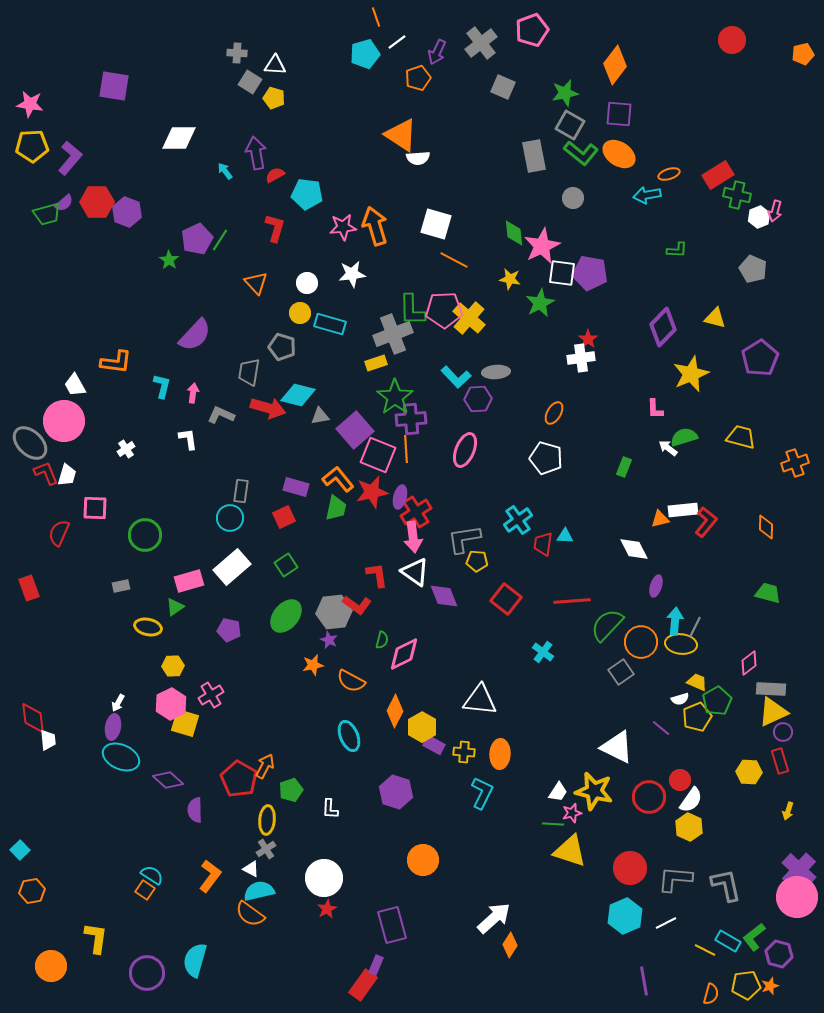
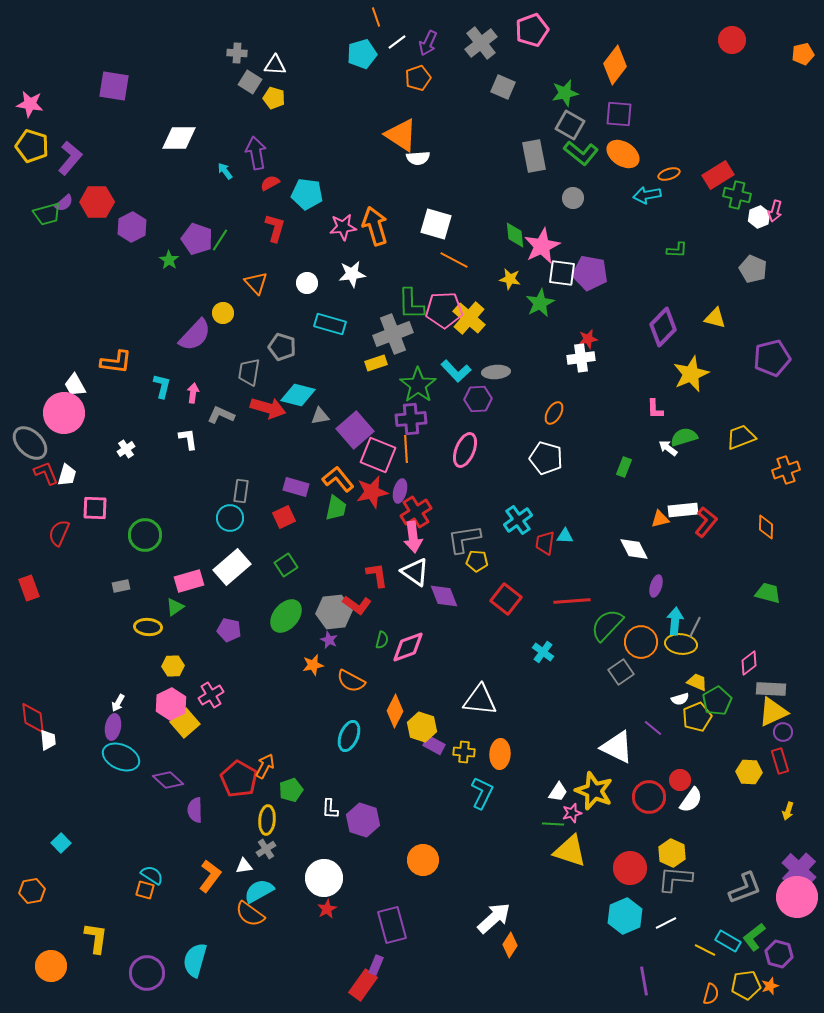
purple arrow at (437, 52): moved 9 px left, 9 px up
cyan pentagon at (365, 54): moved 3 px left
yellow pentagon at (32, 146): rotated 20 degrees clockwise
orange ellipse at (619, 154): moved 4 px right
red semicircle at (275, 175): moved 5 px left, 8 px down
purple hexagon at (127, 212): moved 5 px right, 15 px down; rotated 12 degrees clockwise
green diamond at (514, 233): moved 1 px right, 2 px down
purple pentagon at (197, 239): rotated 28 degrees counterclockwise
green L-shape at (412, 310): moved 1 px left, 6 px up
yellow circle at (300, 313): moved 77 px left
red star at (588, 339): rotated 24 degrees clockwise
purple pentagon at (760, 358): moved 12 px right; rotated 18 degrees clockwise
cyan L-shape at (456, 377): moved 6 px up
green star at (395, 397): moved 23 px right, 12 px up
pink circle at (64, 421): moved 8 px up
yellow trapezoid at (741, 437): rotated 36 degrees counterclockwise
orange cross at (795, 463): moved 9 px left, 7 px down
purple ellipse at (400, 497): moved 6 px up
red trapezoid at (543, 544): moved 2 px right, 1 px up
yellow ellipse at (148, 627): rotated 8 degrees counterclockwise
pink diamond at (404, 654): moved 4 px right, 7 px up; rotated 6 degrees clockwise
yellow square at (185, 723): rotated 32 degrees clockwise
yellow hexagon at (422, 727): rotated 12 degrees counterclockwise
purple line at (661, 728): moved 8 px left
cyan ellipse at (349, 736): rotated 44 degrees clockwise
yellow star at (594, 791): rotated 9 degrees clockwise
purple hexagon at (396, 792): moved 33 px left, 28 px down
yellow hexagon at (689, 827): moved 17 px left, 26 px down
cyan square at (20, 850): moved 41 px right, 7 px up
white triangle at (251, 869): moved 7 px left, 3 px up; rotated 36 degrees counterclockwise
gray L-shape at (726, 885): moved 19 px right, 3 px down; rotated 81 degrees clockwise
orange square at (145, 890): rotated 18 degrees counterclockwise
cyan semicircle at (259, 891): rotated 16 degrees counterclockwise
